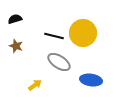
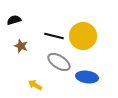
black semicircle: moved 1 px left, 1 px down
yellow circle: moved 3 px down
brown star: moved 5 px right
blue ellipse: moved 4 px left, 3 px up
yellow arrow: rotated 112 degrees counterclockwise
